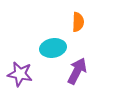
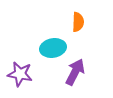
purple arrow: moved 2 px left, 1 px down
